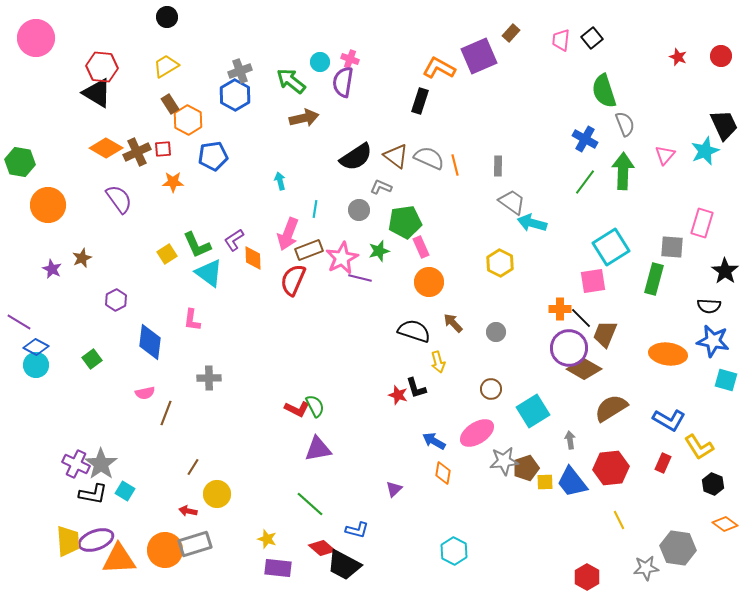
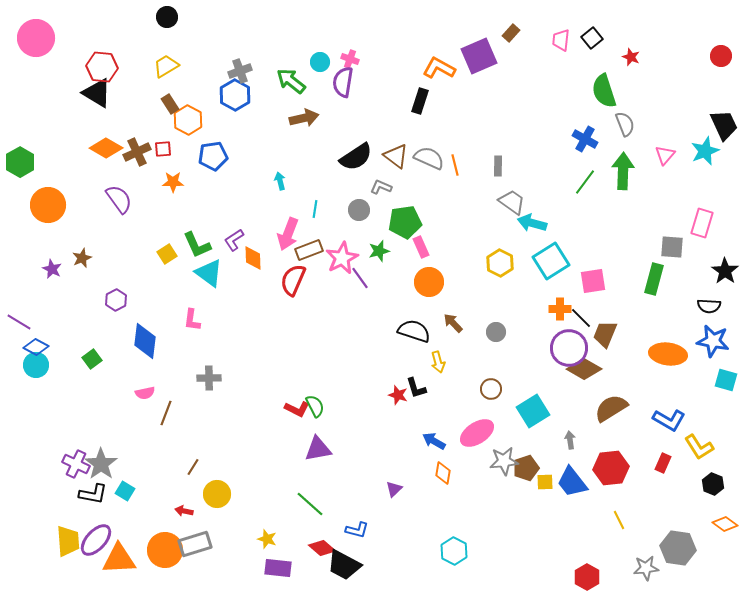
red star at (678, 57): moved 47 px left
green hexagon at (20, 162): rotated 20 degrees clockwise
cyan square at (611, 247): moved 60 px left, 14 px down
purple line at (360, 278): rotated 40 degrees clockwise
blue diamond at (150, 342): moved 5 px left, 1 px up
red arrow at (188, 511): moved 4 px left
purple ellipse at (96, 540): rotated 28 degrees counterclockwise
